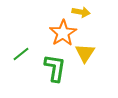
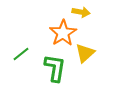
yellow triangle: rotated 15 degrees clockwise
